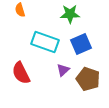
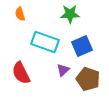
orange semicircle: moved 4 px down
blue square: moved 1 px right, 2 px down
